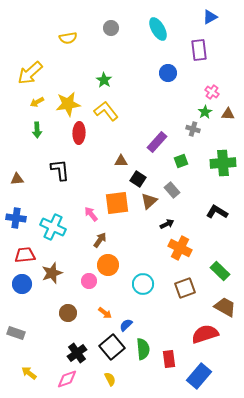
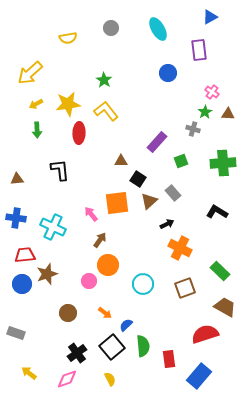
yellow arrow at (37, 102): moved 1 px left, 2 px down
gray rectangle at (172, 190): moved 1 px right, 3 px down
brown star at (52, 273): moved 5 px left, 1 px down
green semicircle at (143, 349): moved 3 px up
